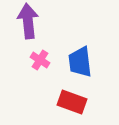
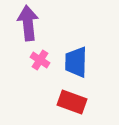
purple arrow: moved 2 px down
blue trapezoid: moved 4 px left; rotated 8 degrees clockwise
